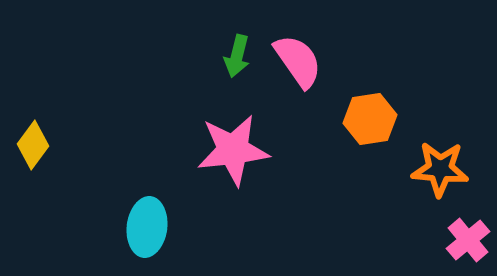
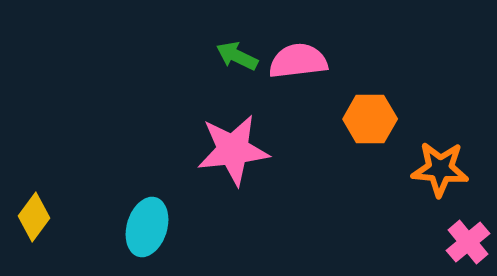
green arrow: rotated 102 degrees clockwise
pink semicircle: rotated 62 degrees counterclockwise
orange hexagon: rotated 9 degrees clockwise
yellow diamond: moved 1 px right, 72 px down
cyan ellipse: rotated 10 degrees clockwise
pink cross: moved 2 px down
